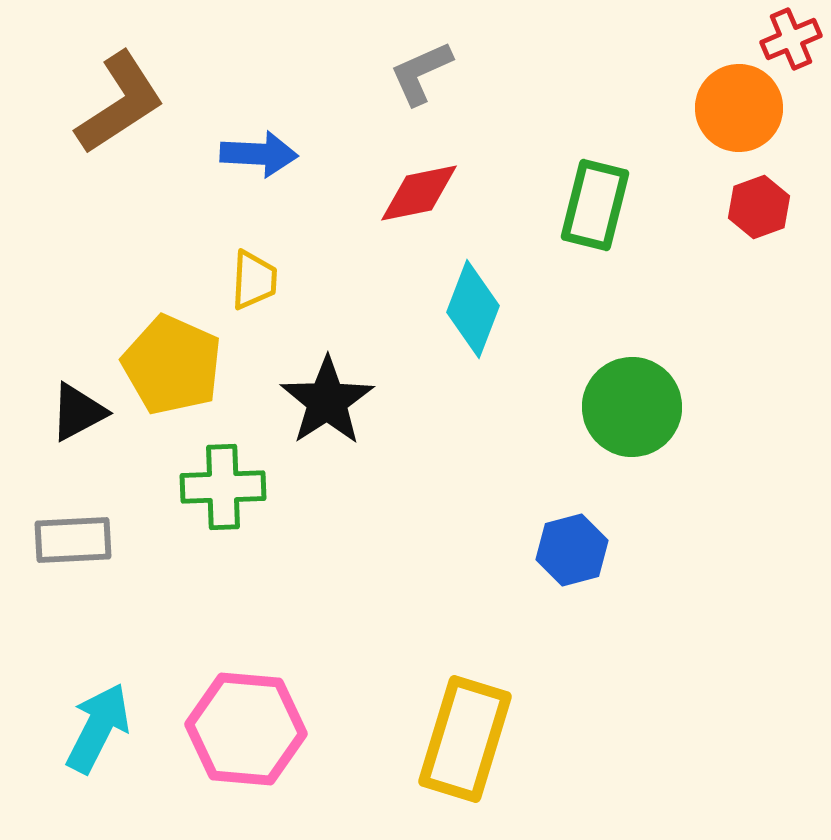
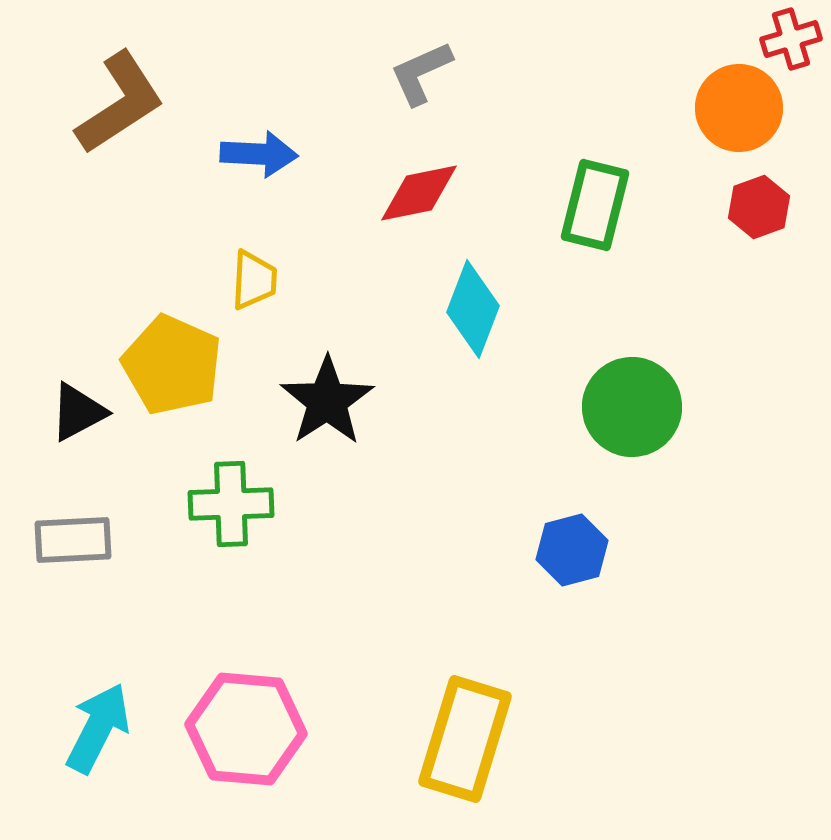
red cross: rotated 6 degrees clockwise
green cross: moved 8 px right, 17 px down
